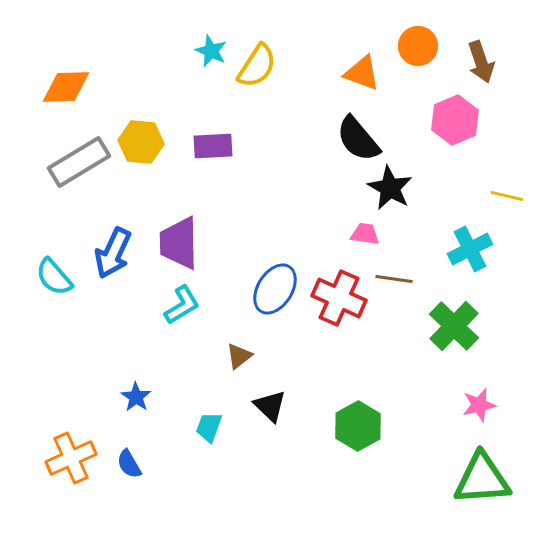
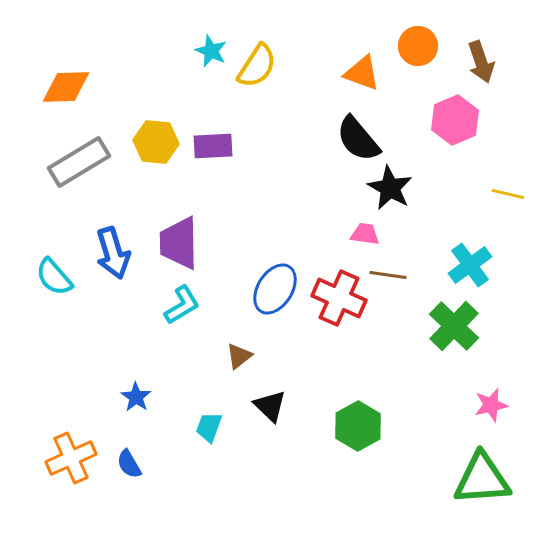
yellow hexagon: moved 15 px right
yellow line: moved 1 px right, 2 px up
cyan cross: moved 16 px down; rotated 9 degrees counterclockwise
blue arrow: rotated 42 degrees counterclockwise
brown line: moved 6 px left, 4 px up
pink star: moved 12 px right
